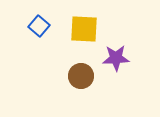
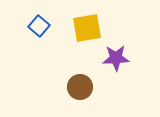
yellow square: moved 3 px right, 1 px up; rotated 12 degrees counterclockwise
brown circle: moved 1 px left, 11 px down
